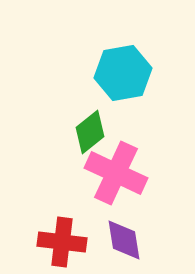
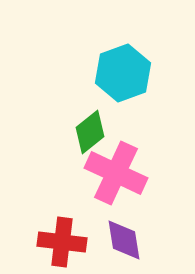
cyan hexagon: rotated 10 degrees counterclockwise
